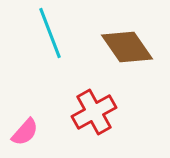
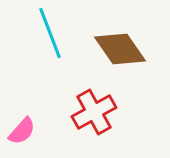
brown diamond: moved 7 px left, 2 px down
pink semicircle: moved 3 px left, 1 px up
